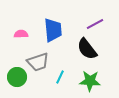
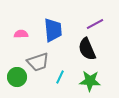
black semicircle: rotated 15 degrees clockwise
